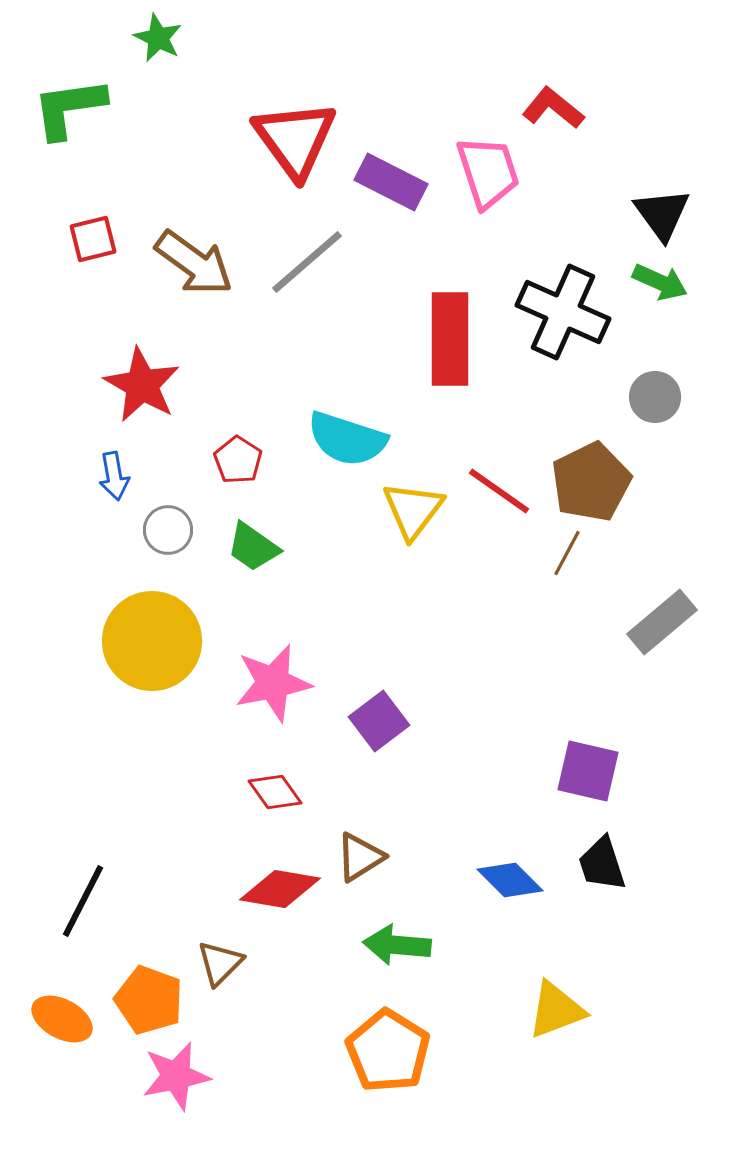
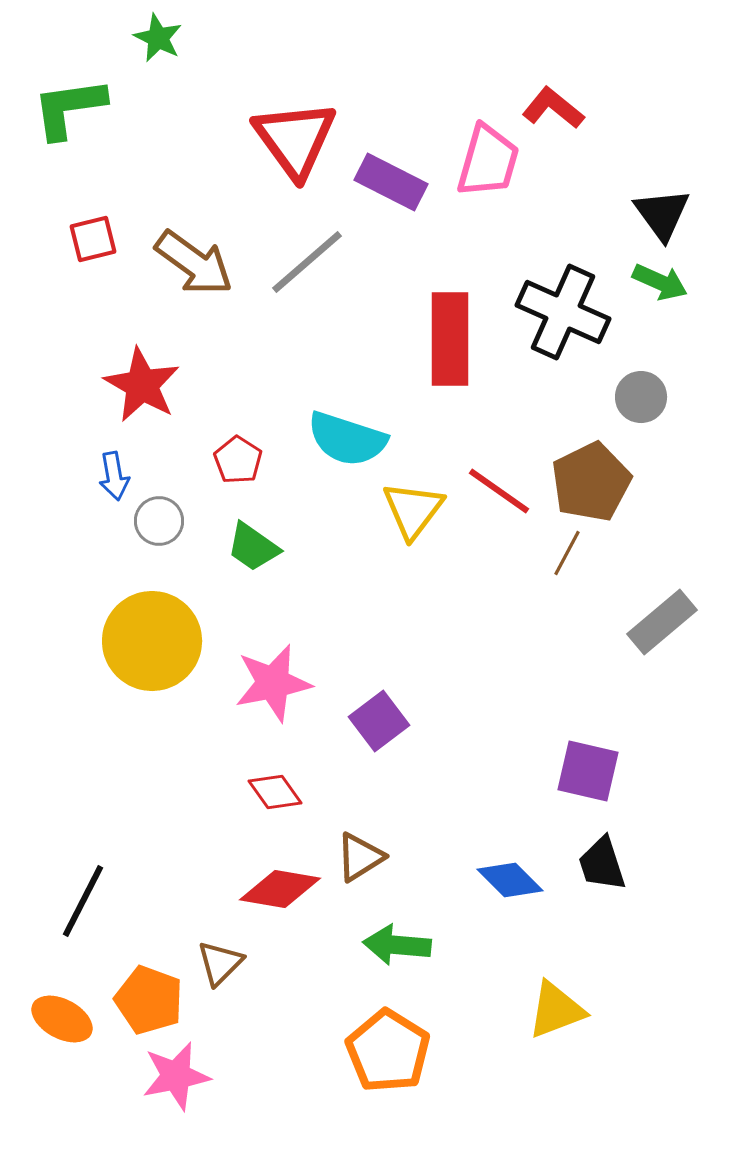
pink trapezoid at (488, 172): moved 11 px up; rotated 34 degrees clockwise
gray circle at (655, 397): moved 14 px left
gray circle at (168, 530): moved 9 px left, 9 px up
